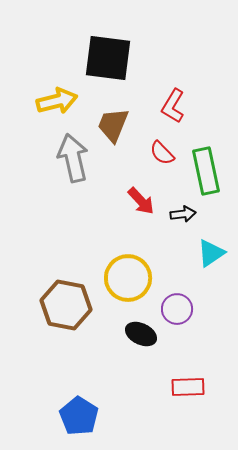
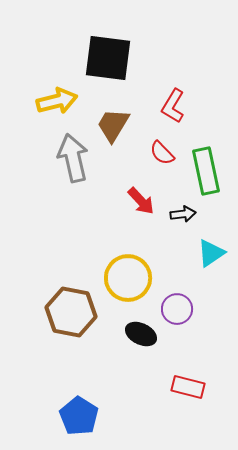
brown trapezoid: rotated 9 degrees clockwise
brown hexagon: moved 5 px right, 7 px down
red rectangle: rotated 16 degrees clockwise
